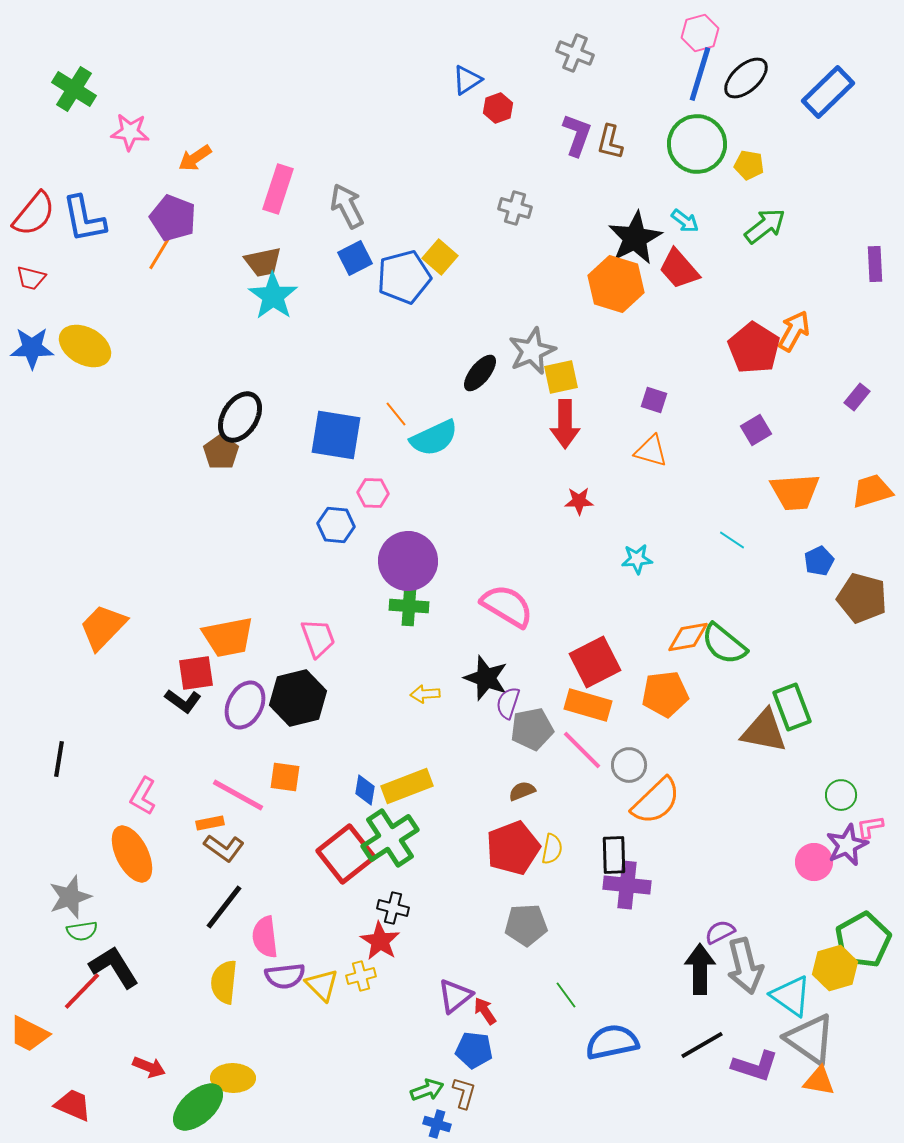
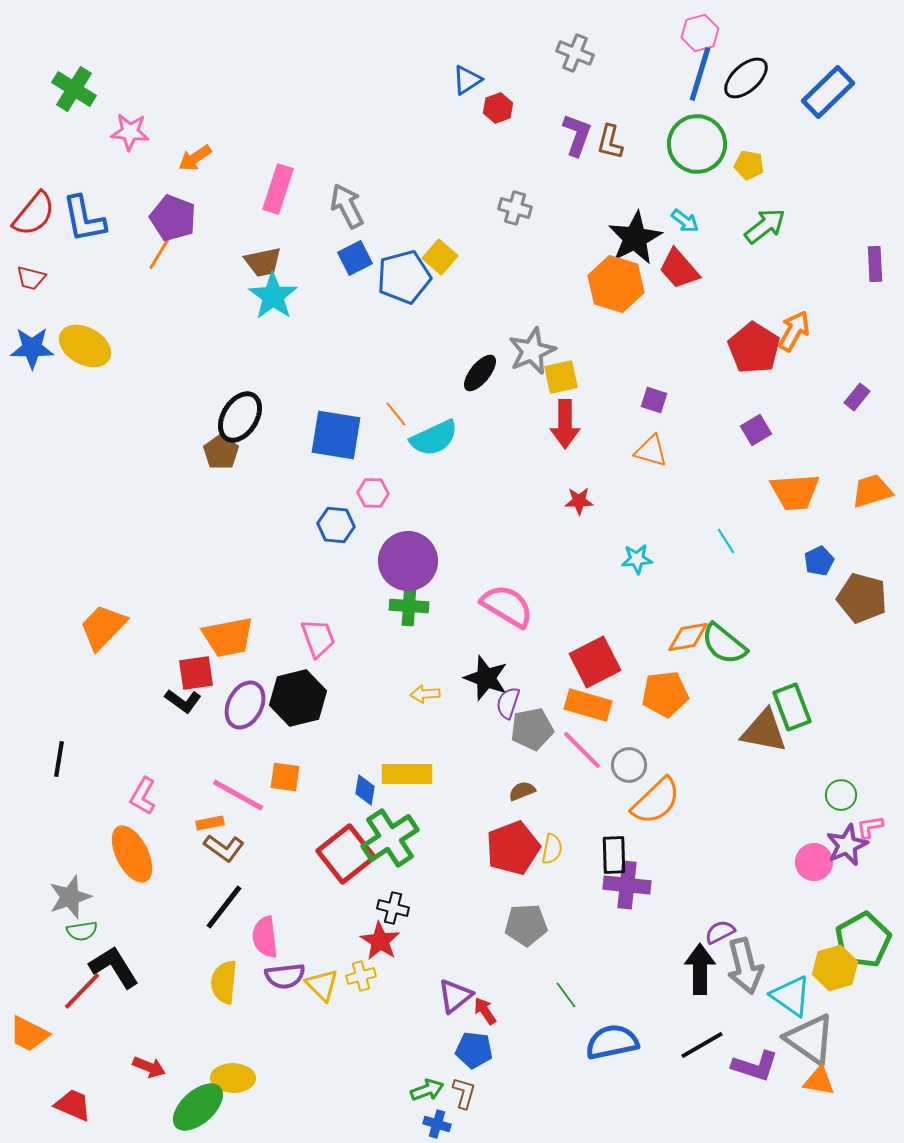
cyan line at (732, 540): moved 6 px left, 1 px down; rotated 24 degrees clockwise
yellow rectangle at (407, 786): moved 12 px up; rotated 21 degrees clockwise
